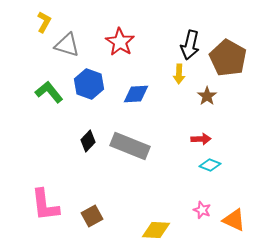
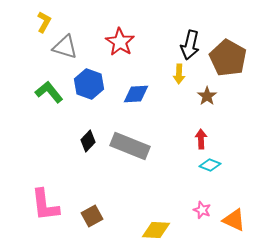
gray triangle: moved 2 px left, 2 px down
red arrow: rotated 90 degrees counterclockwise
